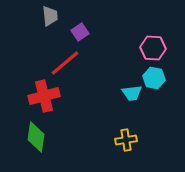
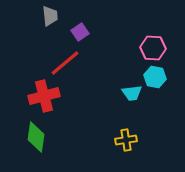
cyan hexagon: moved 1 px right, 1 px up
